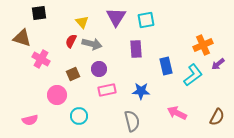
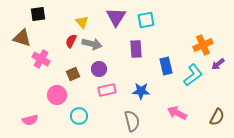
black square: moved 1 px left, 1 px down
